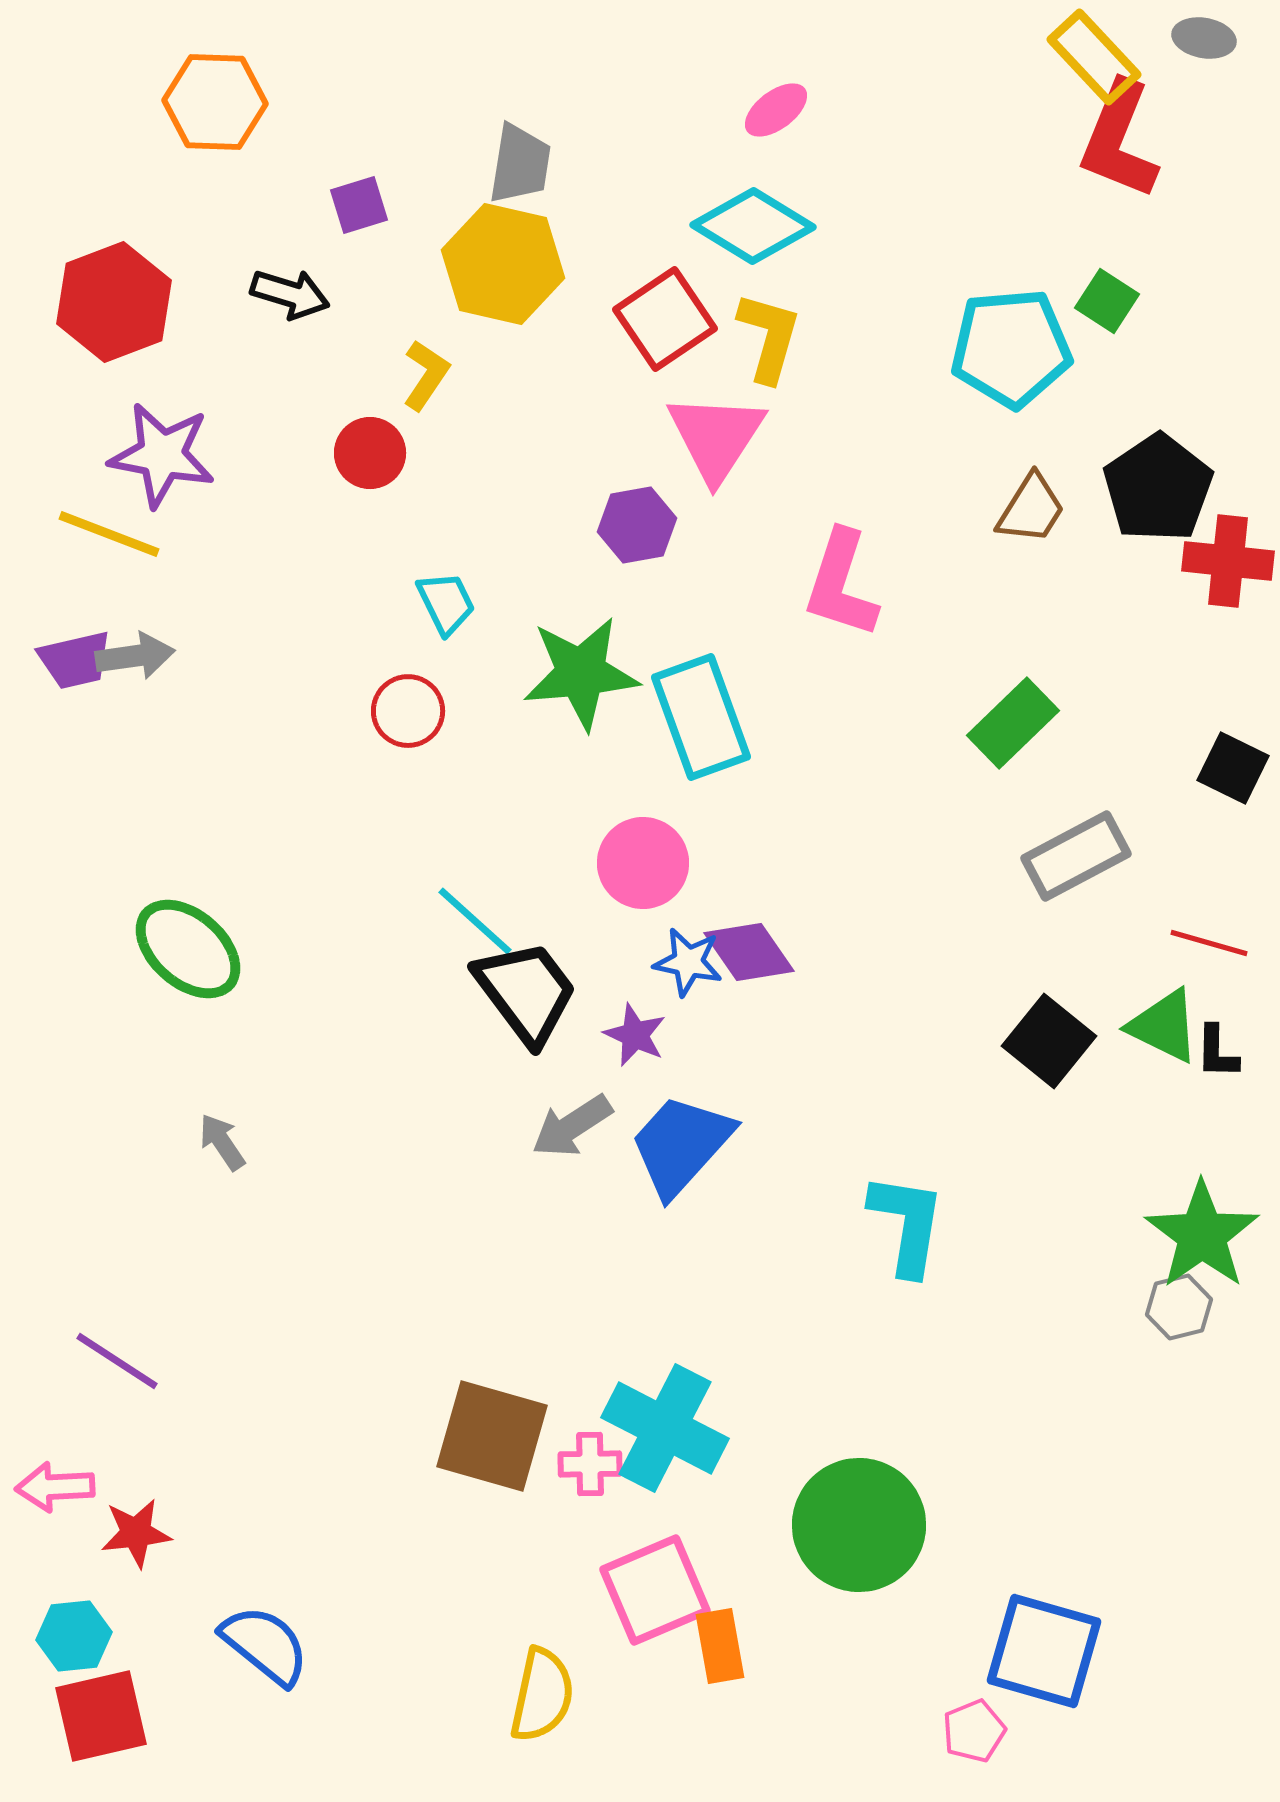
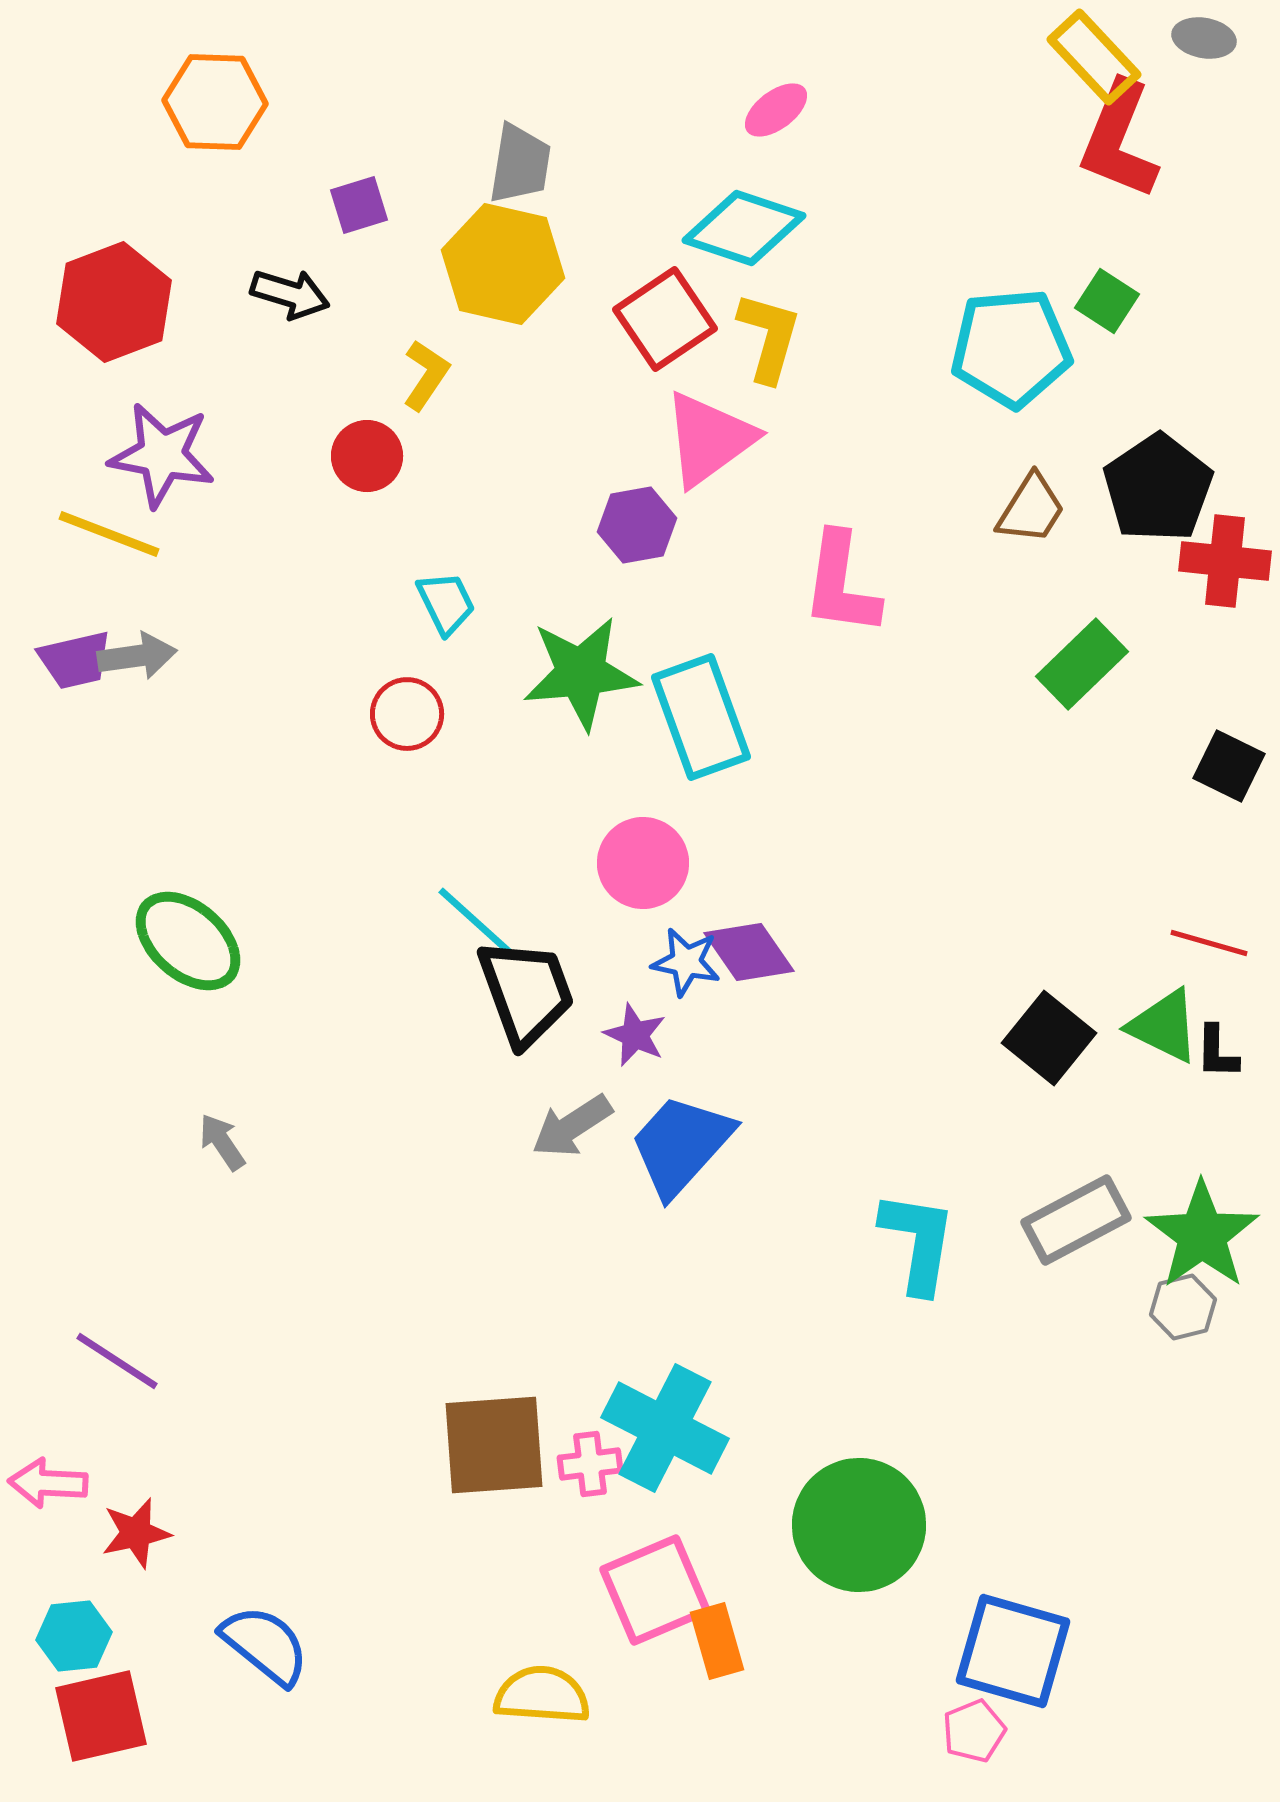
cyan diamond at (753, 226): moved 9 px left, 2 px down; rotated 13 degrees counterclockwise
pink triangle at (716, 437): moved 7 px left, 2 px down; rotated 21 degrees clockwise
red circle at (370, 453): moved 3 px left, 3 px down
red cross at (1228, 561): moved 3 px left
pink L-shape at (841, 584): rotated 10 degrees counterclockwise
gray arrow at (135, 656): moved 2 px right
red circle at (408, 711): moved 1 px left, 3 px down
green rectangle at (1013, 723): moved 69 px right, 59 px up
black square at (1233, 768): moved 4 px left, 2 px up
gray rectangle at (1076, 856): moved 364 px down
green ellipse at (188, 949): moved 8 px up
blue star at (688, 962): moved 2 px left
black trapezoid at (526, 992): rotated 17 degrees clockwise
black square at (1049, 1041): moved 3 px up
cyan L-shape at (907, 1224): moved 11 px right, 18 px down
gray hexagon at (1179, 1307): moved 4 px right
brown square at (492, 1436): moved 2 px right, 9 px down; rotated 20 degrees counterclockwise
pink cross at (590, 1464): rotated 6 degrees counterclockwise
pink arrow at (55, 1487): moved 7 px left, 4 px up; rotated 6 degrees clockwise
red star at (136, 1533): rotated 6 degrees counterclockwise
orange rectangle at (720, 1646): moved 3 px left, 5 px up; rotated 6 degrees counterclockwise
blue square at (1044, 1651): moved 31 px left
yellow semicircle at (542, 1695): rotated 98 degrees counterclockwise
